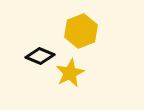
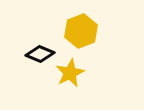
black diamond: moved 2 px up
